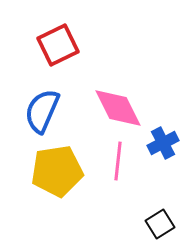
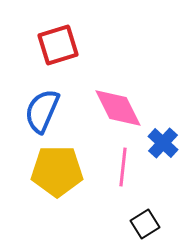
red square: rotated 9 degrees clockwise
blue cross: rotated 20 degrees counterclockwise
pink line: moved 5 px right, 6 px down
yellow pentagon: rotated 9 degrees clockwise
black square: moved 15 px left
